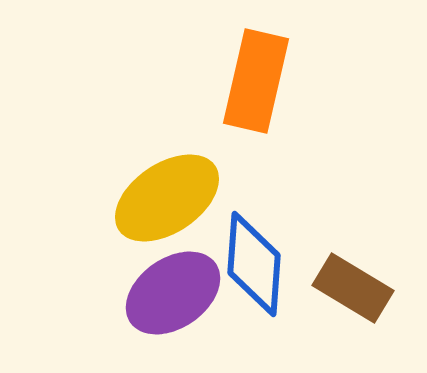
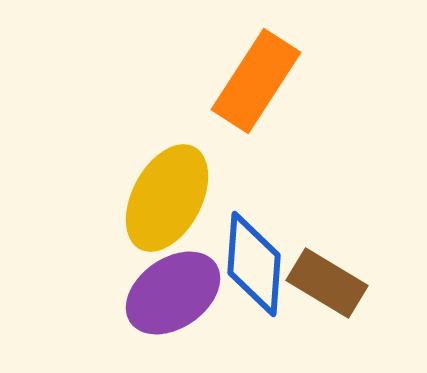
orange rectangle: rotated 20 degrees clockwise
yellow ellipse: rotated 28 degrees counterclockwise
brown rectangle: moved 26 px left, 5 px up
